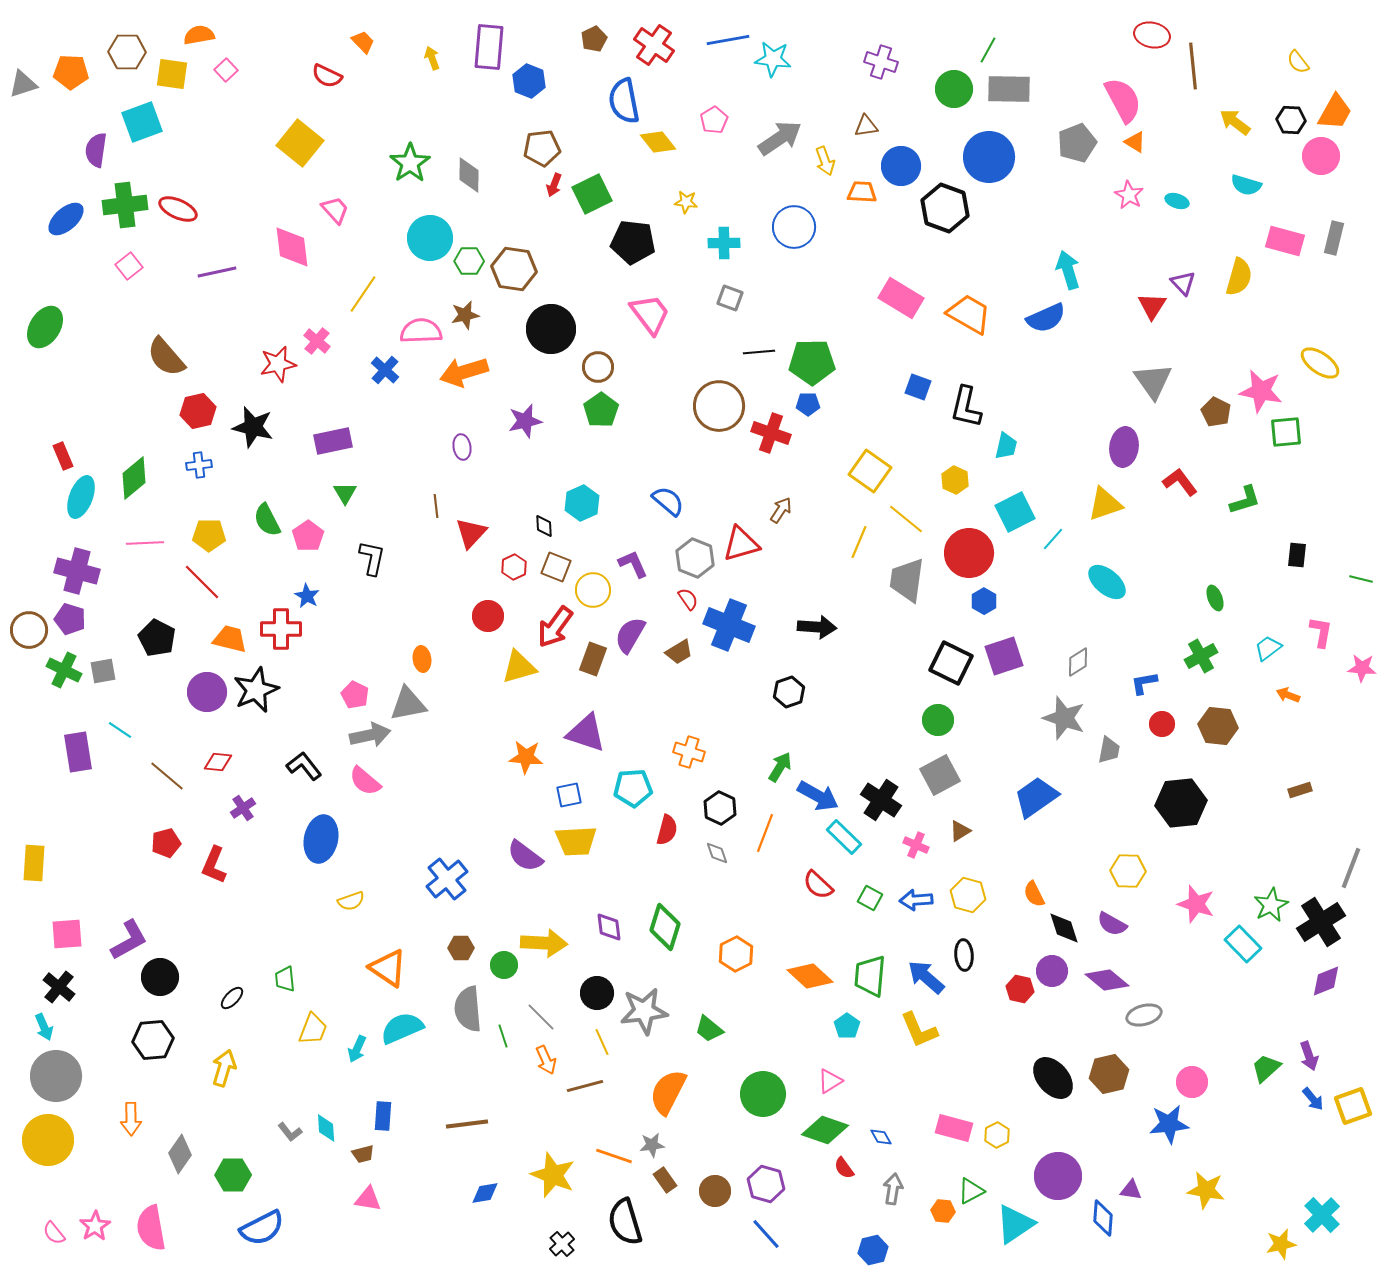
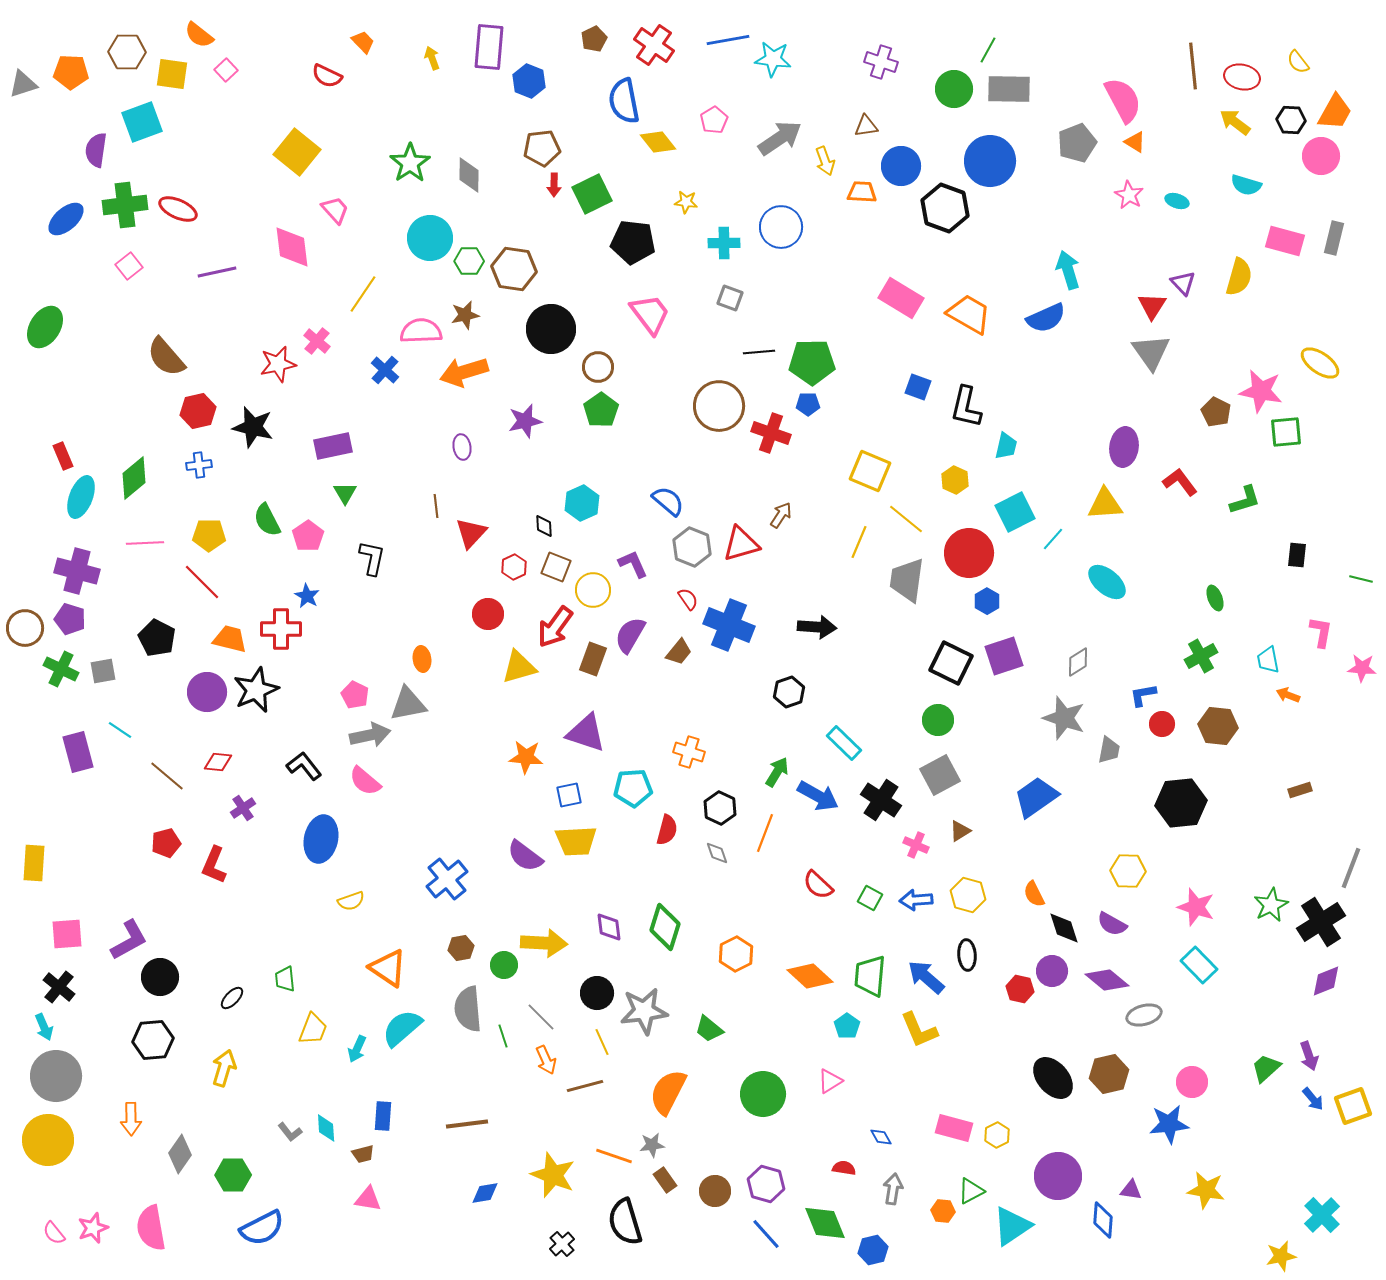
orange semicircle at (199, 35): rotated 132 degrees counterclockwise
red ellipse at (1152, 35): moved 90 px right, 42 px down
yellow square at (300, 143): moved 3 px left, 9 px down
blue circle at (989, 157): moved 1 px right, 4 px down
red arrow at (554, 185): rotated 20 degrees counterclockwise
blue circle at (794, 227): moved 13 px left
gray triangle at (1153, 381): moved 2 px left, 29 px up
purple rectangle at (333, 441): moved 5 px down
yellow square at (870, 471): rotated 12 degrees counterclockwise
yellow triangle at (1105, 504): rotated 15 degrees clockwise
brown arrow at (781, 510): moved 5 px down
gray hexagon at (695, 558): moved 3 px left, 11 px up
blue hexagon at (984, 601): moved 3 px right
red circle at (488, 616): moved 2 px up
brown circle at (29, 630): moved 4 px left, 2 px up
cyan trapezoid at (1268, 648): moved 12 px down; rotated 64 degrees counterclockwise
brown trapezoid at (679, 652): rotated 20 degrees counterclockwise
green cross at (64, 670): moved 3 px left, 1 px up
blue L-shape at (1144, 683): moved 1 px left, 12 px down
purple rectangle at (78, 752): rotated 6 degrees counterclockwise
green arrow at (780, 767): moved 3 px left, 5 px down
cyan rectangle at (844, 837): moved 94 px up
pink star at (1196, 904): moved 3 px down
cyan rectangle at (1243, 944): moved 44 px left, 21 px down
brown hexagon at (461, 948): rotated 10 degrees counterclockwise
black ellipse at (964, 955): moved 3 px right
cyan semicircle at (402, 1028): rotated 18 degrees counterclockwise
green diamond at (825, 1130): moved 93 px down; rotated 48 degrees clockwise
red semicircle at (844, 1168): rotated 135 degrees clockwise
blue diamond at (1103, 1218): moved 2 px down
cyan triangle at (1015, 1224): moved 3 px left, 2 px down
pink star at (95, 1226): moved 2 px left, 2 px down; rotated 12 degrees clockwise
yellow star at (1281, 1244): moved 12 px down
